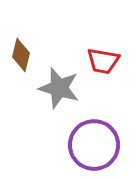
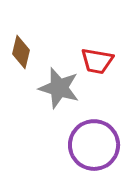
brown diamond: moved 3 px up
red trapezoid: moved 6 px left
